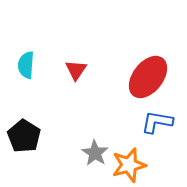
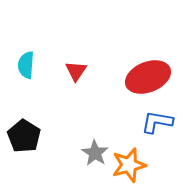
red triangle: moved 1 px down
red ellipse: rotated 30 degrees clockwise
